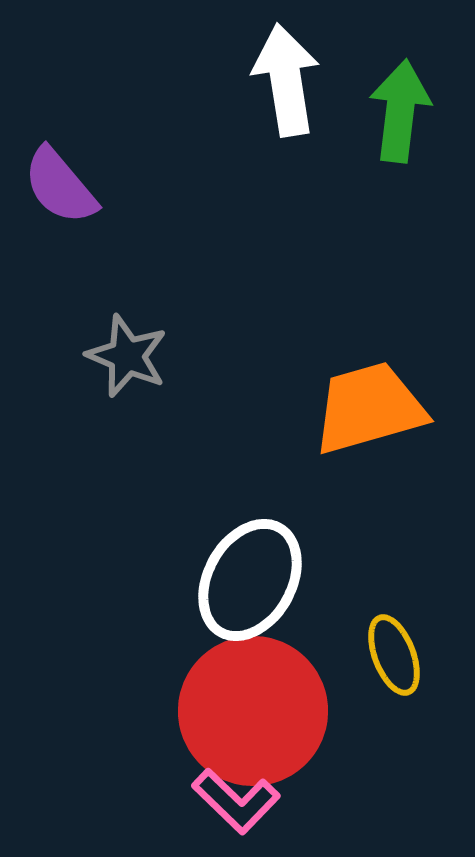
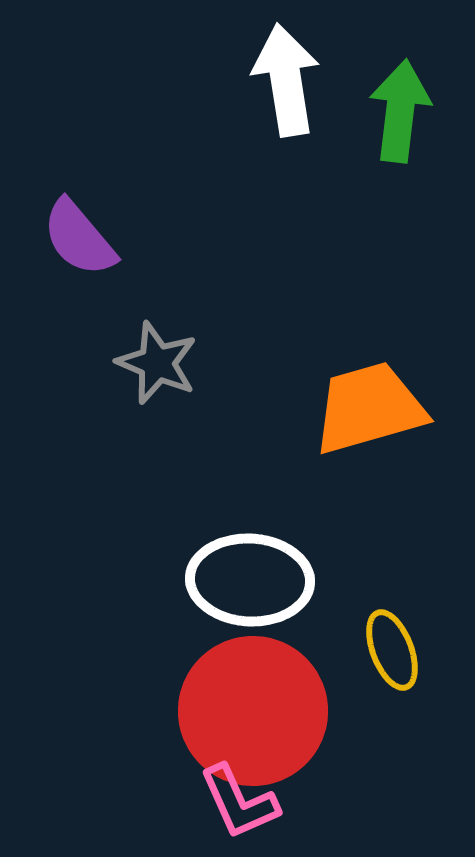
purple semicircle: moved 19 px right, 52 px down
gray star: moved 30 px right, 7 px down
white ellipse: rotated 64 degrees clockwise
yellow ellipse: moved 2 px left, 5 px up
pink L-shape: moved 3 px right, 1 px down; rotated 22 degrees clockwise
